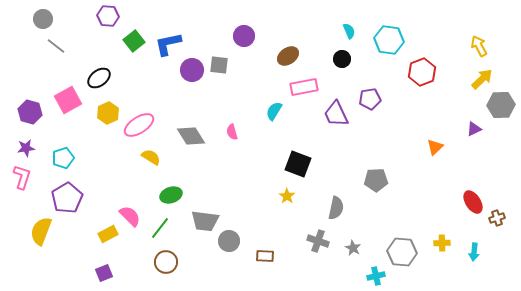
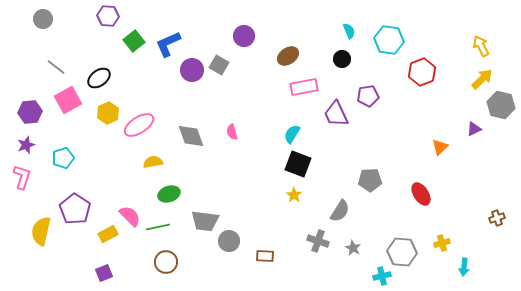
blue L-shape at (168, 44): rotated 12 degrees counterclockwise
gray line at (56, 46): moved 21 px down
yellow arrow at (479, 46): moved 2 px right
gray square at (219, 65): rotated 24 degrees clockwise
purple pentagon at (370, 99): moved 2 px left, 3 px up
gray hexagon at (501, 105): rotated 16 degrees clockwise
cyan semicircle at (274, 111): moved 18 px right, 23 px down
purple hexagon at (30, 112): rotated 20 degrees counterclockwise
gray diamond at (191, 136): rotated 12 degrees clockwise
orange triangle at (435, 147): moved 5 px right
purple star at (26, 148): moved 3 px up; rotated 12 degrees counterclockwise
yellow semicircle at (151, 157): moved 2 px right, 5 px down; rotated 42 degrees counterclockwise
gray pentagon at (376, 180): moved 6 px left
green ellipse at (171, 195): moved 2 px left, 1 px up
yellow star at (287, 196): moved 7 px right, 1 px up
purple pentagon at (67, 198): moved 8 px right, 11 px down; rotated 8 degrees counterclockwise
red ellipse at (473, 202): moved 52 px left, 8 px up
gray semicircle at (336, 208): moved 4 px right, 3 px down; rotated 20 degrees clockwise
green line at (160, 228): moved 2 px left, 1 px up; rotated 40 degrees clockwise
yellow semicircle at (41, 231): rotated 8 degrees counterclockwise
yellow cross at (442, 243): rotated 14 degrees counterclockwise
cyan arrow at (474, 252): moved 10 px left, 15 px down
cyan cross at (376, 276): moved 6 px right
